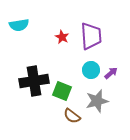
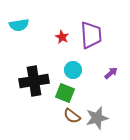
purple trapezoid: moved 1 px up
cyan circle: moved 18 px left
green square: moved 3 px right, 2 px down
gray star: moved 17 px down
